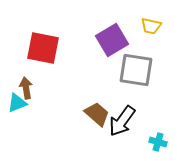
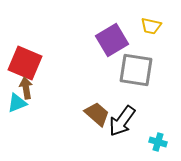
red square: moved 18 px left, 15 px down; rotated 12 degrees clockwise
